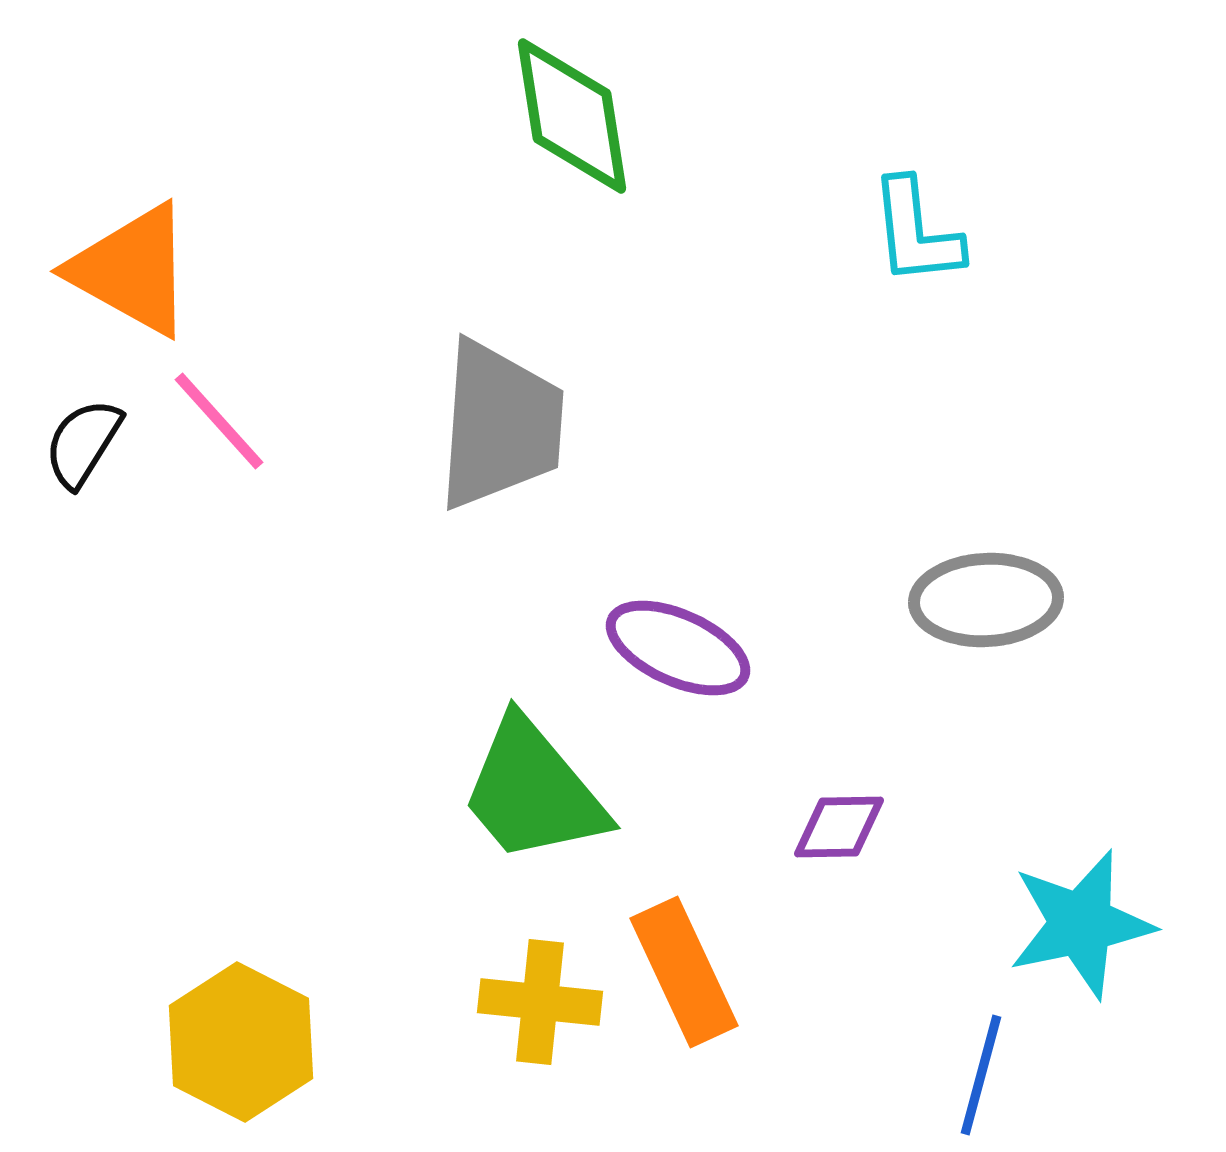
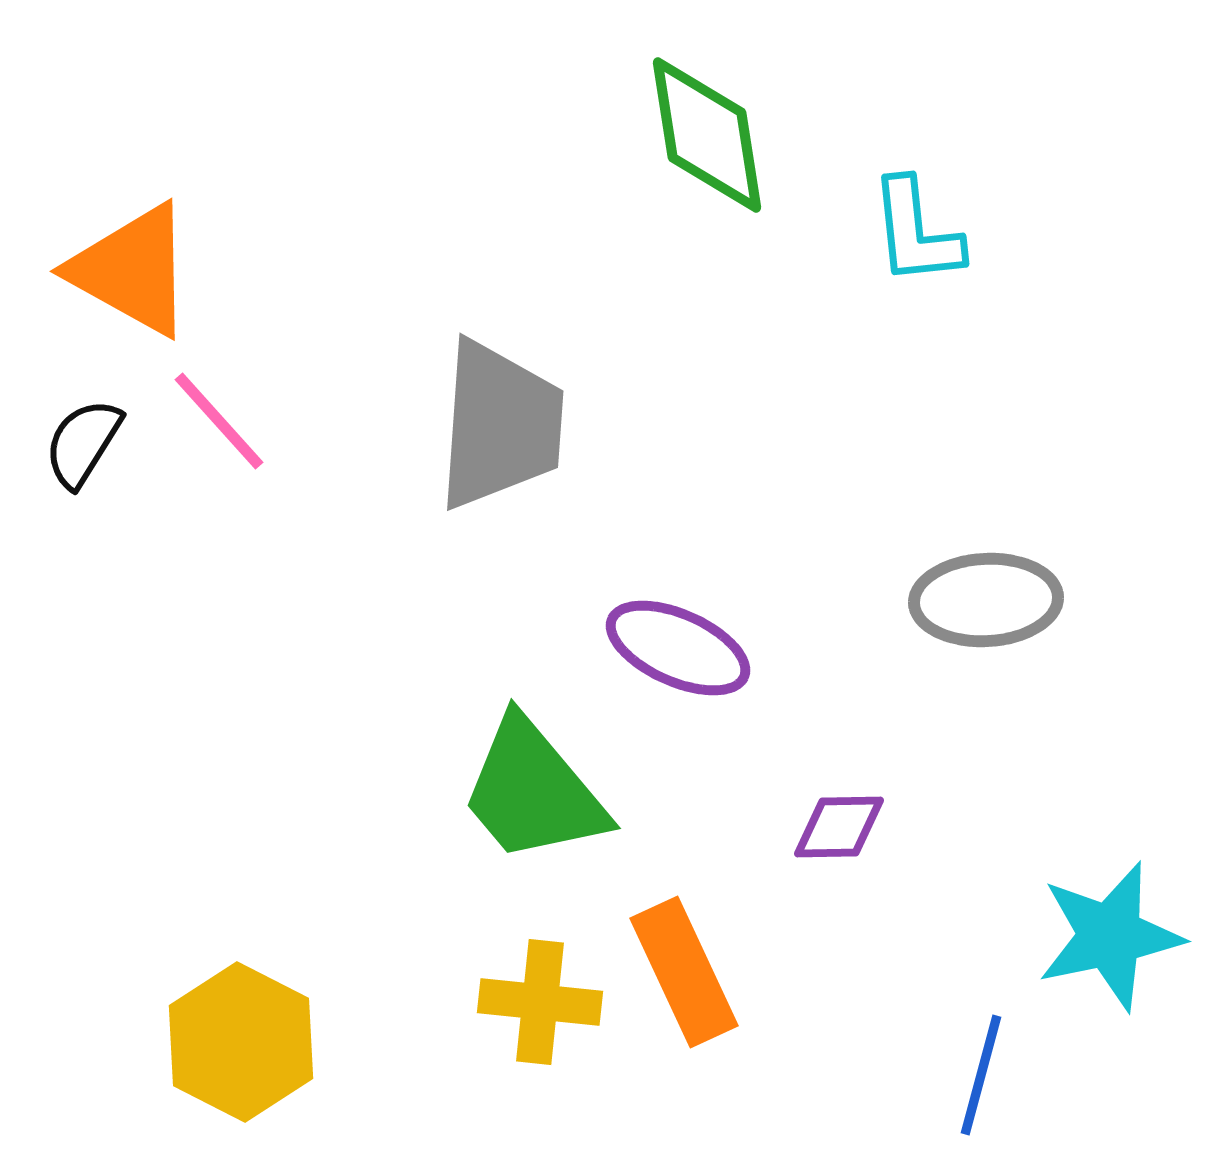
green diamond: moved 135 px right, 19 px down
cyan star: moved 29 px right, 12 px down
